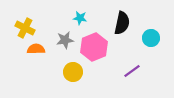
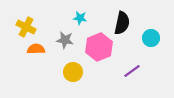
yellow cross: moved 1 px right, 1 px up
gray star: rotated 18 degrees clockwise
pink hexagon: moved 5 px right
